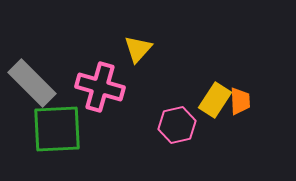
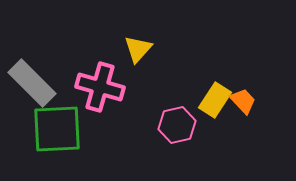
orange trapezoid: moved 3 px right; rotated 40 degrees counterclockwise
